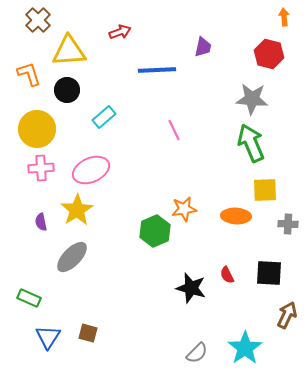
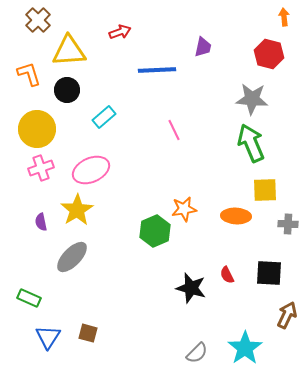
pink cross: rotated 15 degrees counterclockwise
